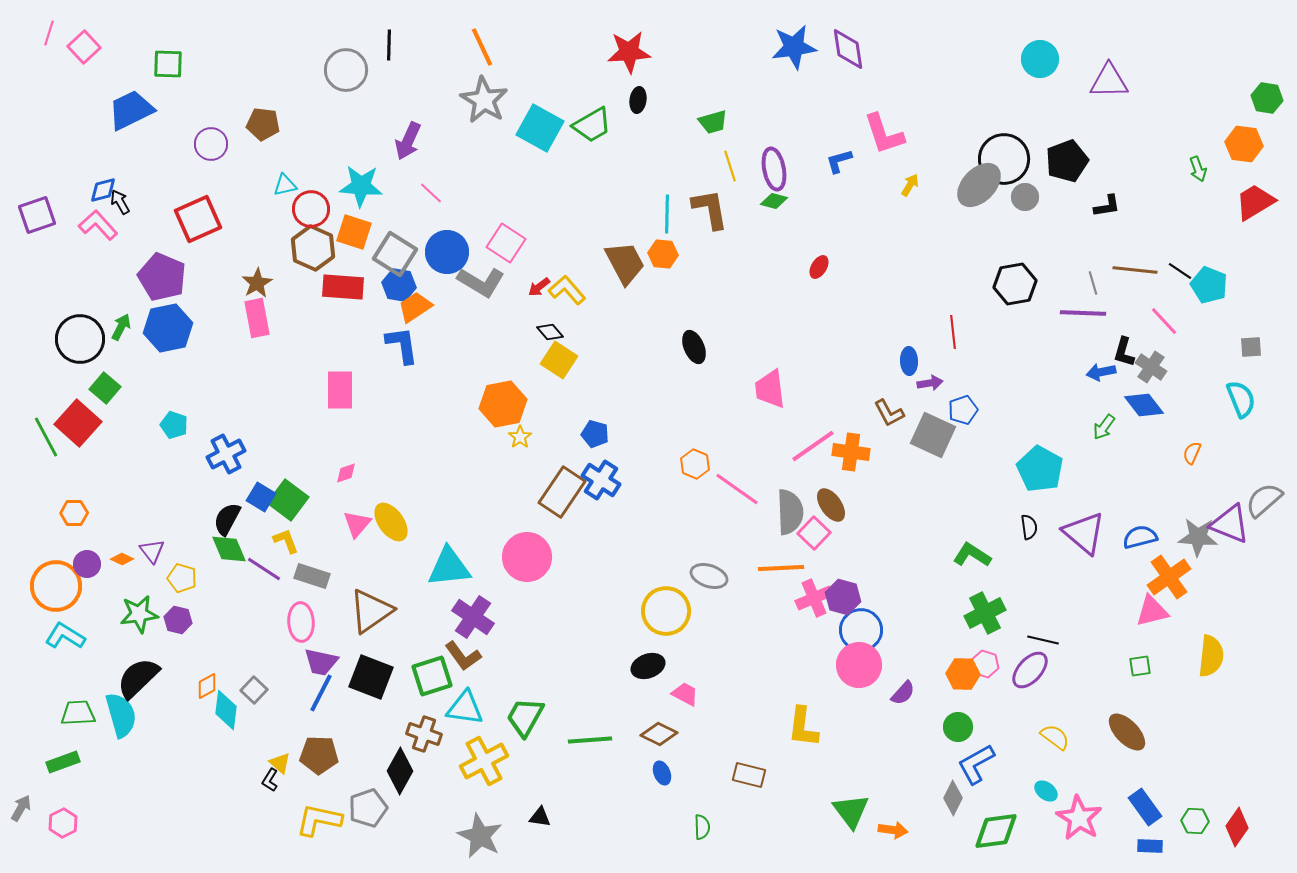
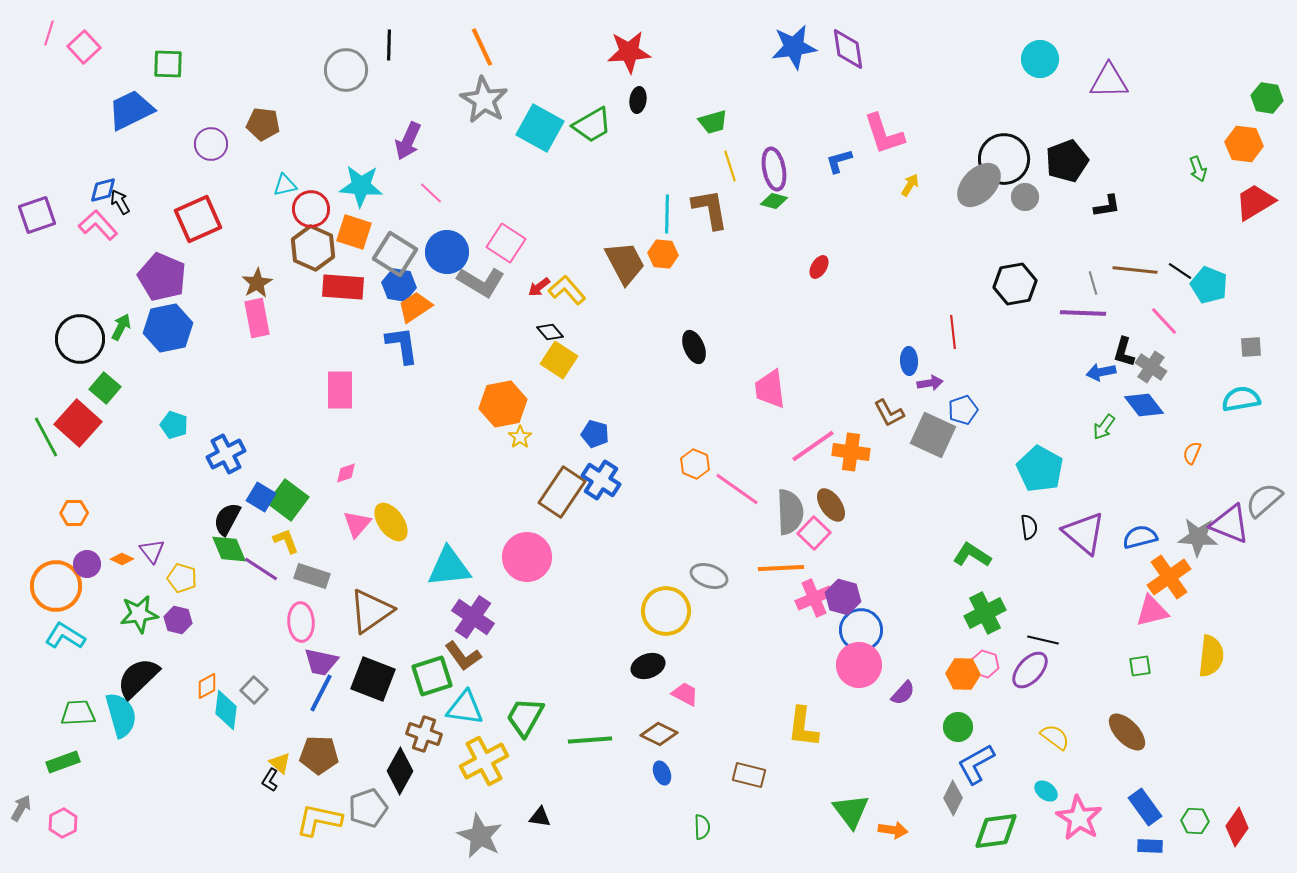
cyan semicircle at (1241, 399): rotated 78 degrees counterclockwise
purple line at (264, 569): moved 3 px left
black square at (371, 677): moved 2 px right, 2 px down
